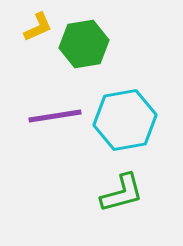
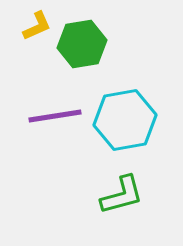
yellow L-shape: moved 1 px left, 1 px up
green hexagon: moved 2 px left
green L-shape: moved 2 px down
